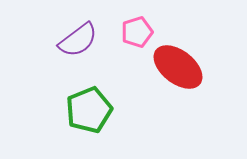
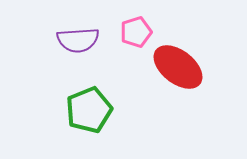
pink pentagon: moved 1 px left
purple semicircle: rotated 33 degrees clockwise
